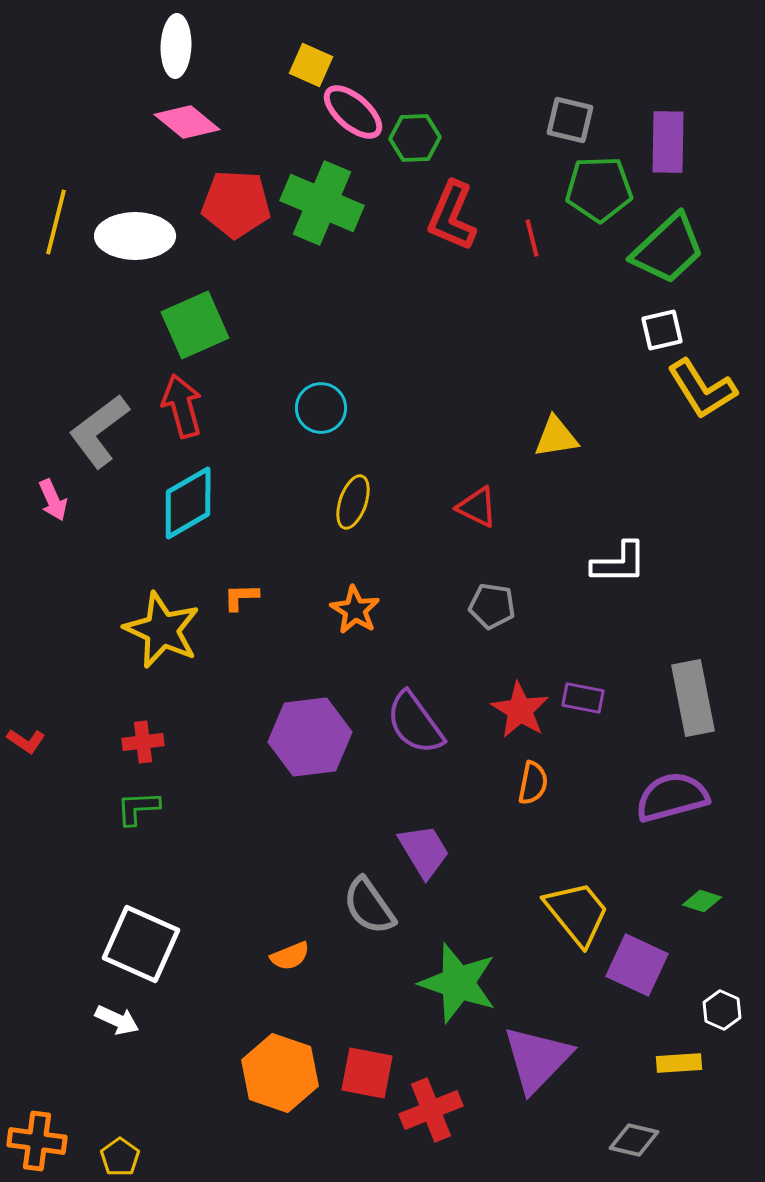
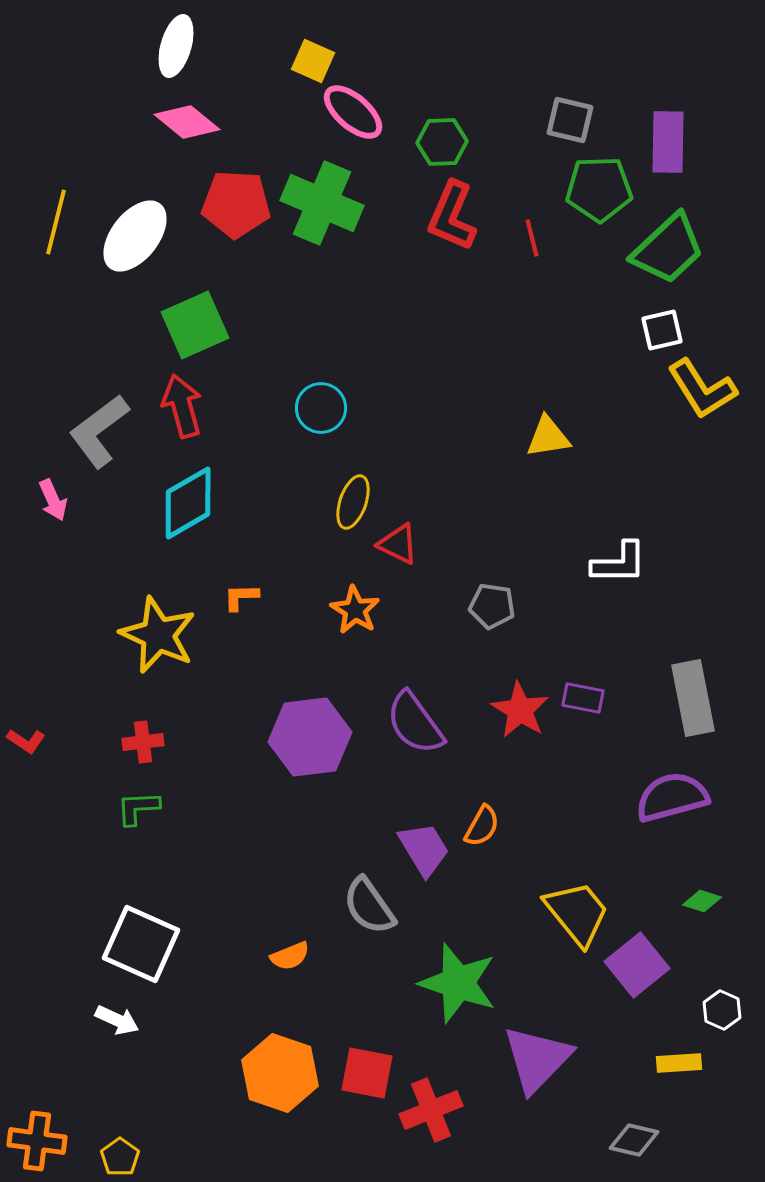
white ellipse at (176, 46): rotated 14 degrees clockwise
yellow square at (311, 65): moved 2 px right, 4 px up
green hexagon at (415, 138): moved 27 px right, 4 px down
white ellipse at (135, 236): rotated 52 degrees counterclockwise
yellow triangle at (556, 437): moved 8 px left
red triangle at (477, 507): moved 79 px left, 37 px down
yellow star at (162, 630): moved 4 px left, 5 px down
orange semicircle at (533, 783): moved 51 px left, 43 px down; rotated 18 degrees clockwise
purple trapezoid at (424, 851): moved 2 px up
purple square at (637, 965): rotated 26 degrees clockwise
